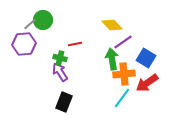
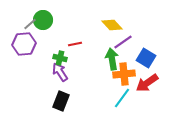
black rectangle: moved 3 px left, 1 px up
